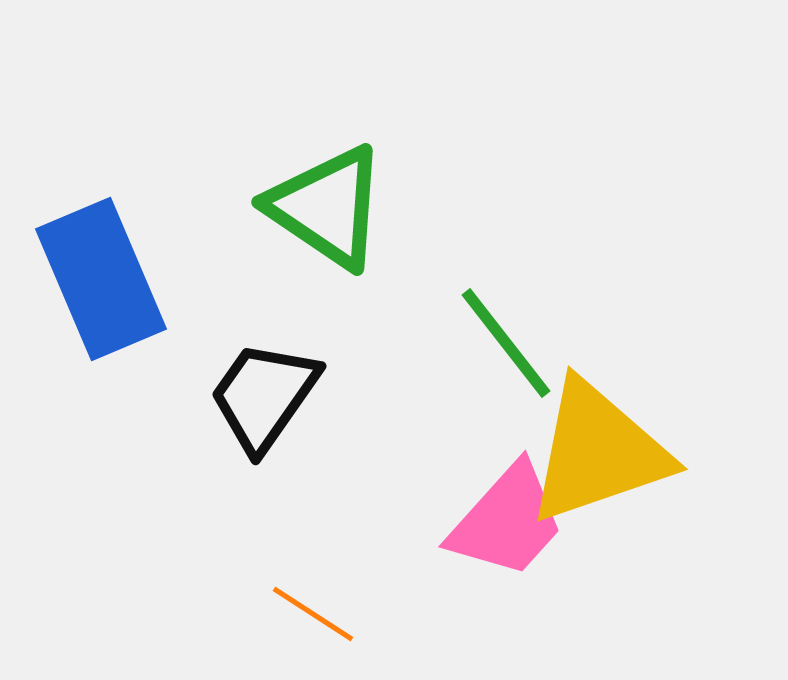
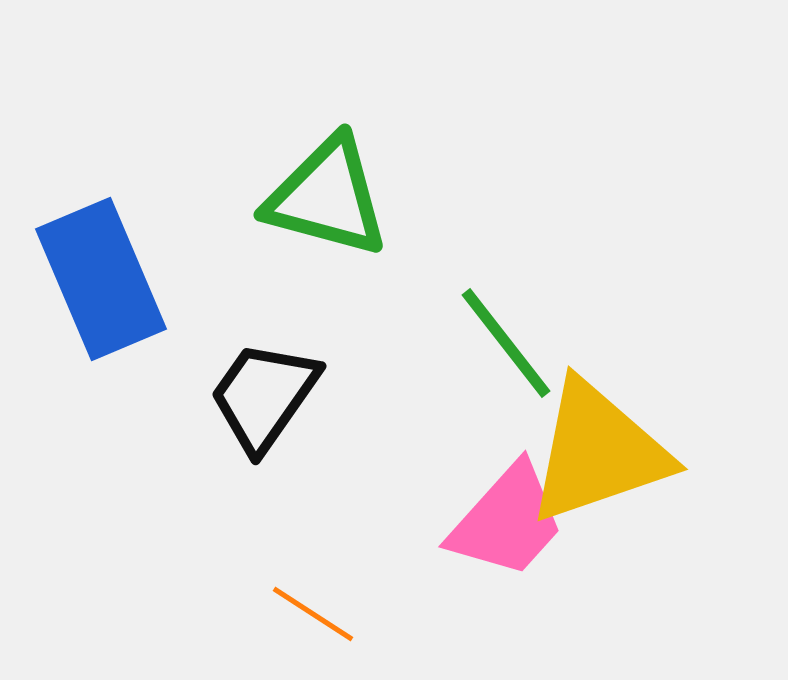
green triangle: moved 10 px up; rotated 19 degrees counterclockwise
